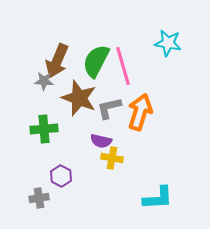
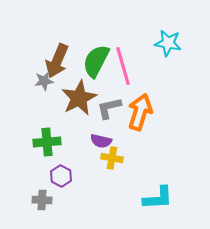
gray star: rotated 12 degrees counterclockwise
brown star: rotated 24 degrees clockwise
green cross: moved 3 px right, 13 px down
gray cross: moved 3 px right, 2 px down; rotated 12 degrees clockwise
